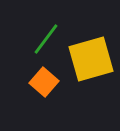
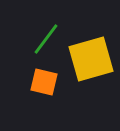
orange square: rotated 28 degrees counterclockwise
